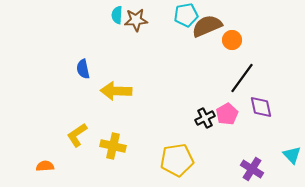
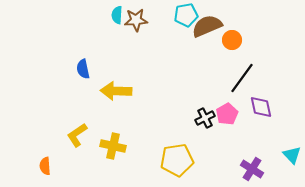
orange semicircle: rotated 90 degrees counterclockwise
